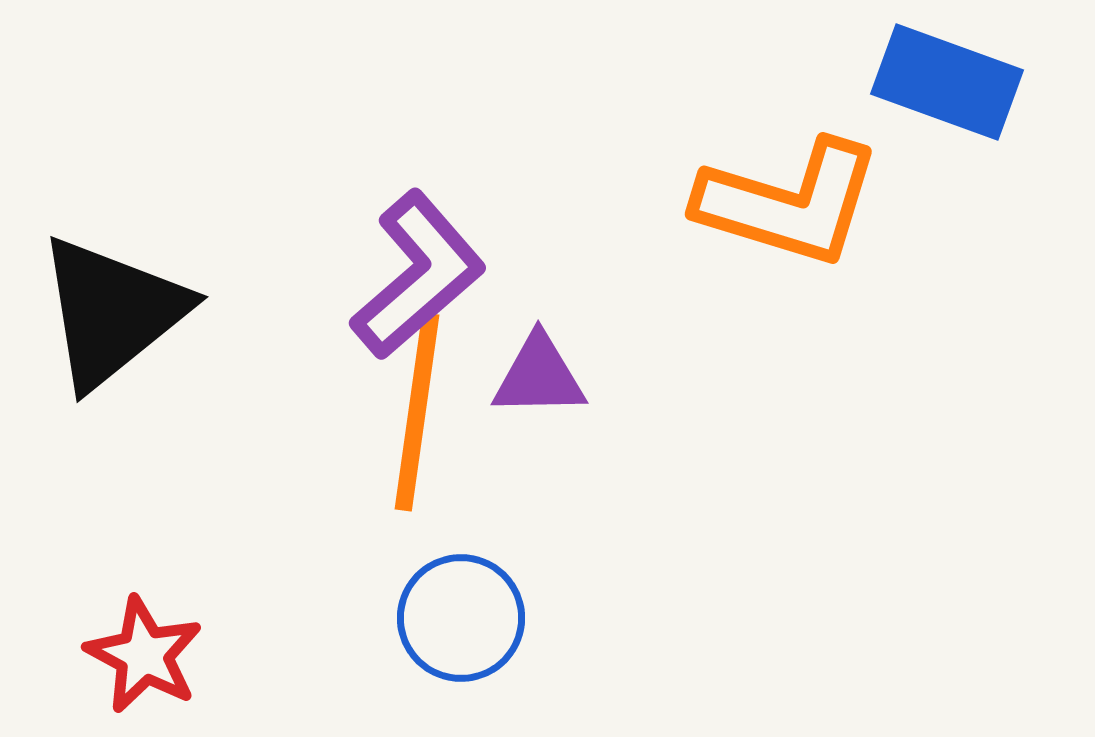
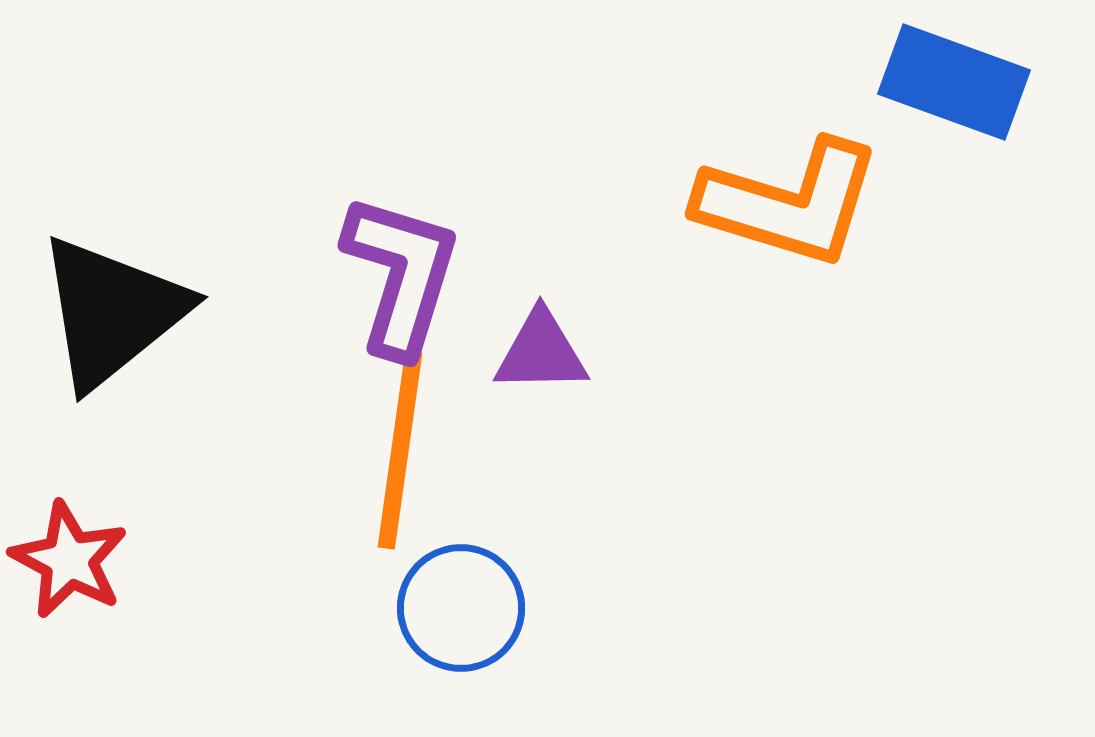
blue rectangle: moved 7 px right
purple L-shape: moved 17 px left; rotated 32 degrees counterclockwise
purple triangle: moved 2 px right, 24 px up
orange line: moved 17 px left, 38 px down
blue circle: moved 10 px up
red star: moved 75 px left, 95 px up
